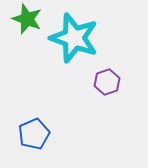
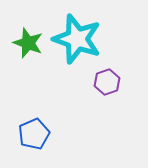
green star: moved 1 px right, 24 px down
cyan star: moved 3 px right, 1 px down
